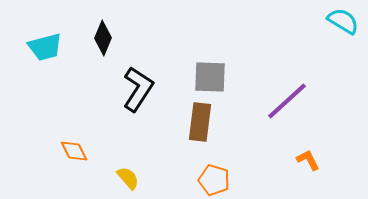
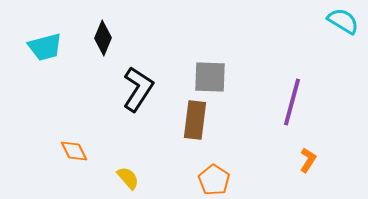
purple line: moved 5 px right, 1 px down; rotated 33 degrees counterclockwise
brown rectangle: moved 5 px left, 2 px up
orange L-shape: rotated 60 degrees clockwise
orange pentagon: rotated 16 degrees clockwise
